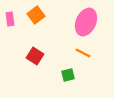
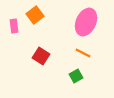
orange square: moved 1 px left
pink rectangle: moved 4 px right, 7 px down
red square: moved 6 px right
green square: moved 8 px right, 1 px down; rotated 16 degrees counterclockwise
